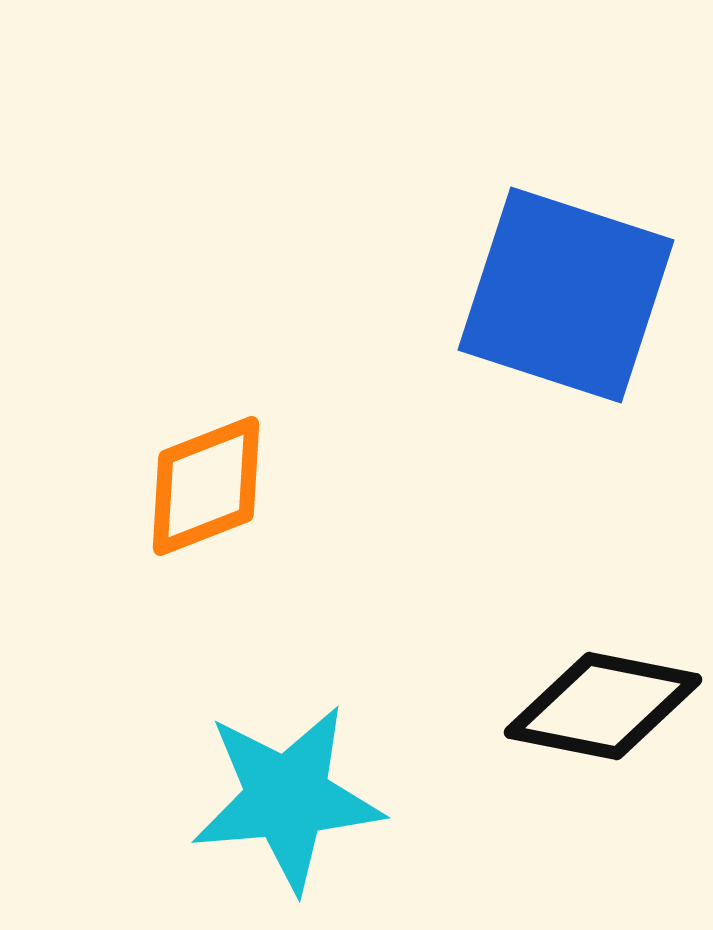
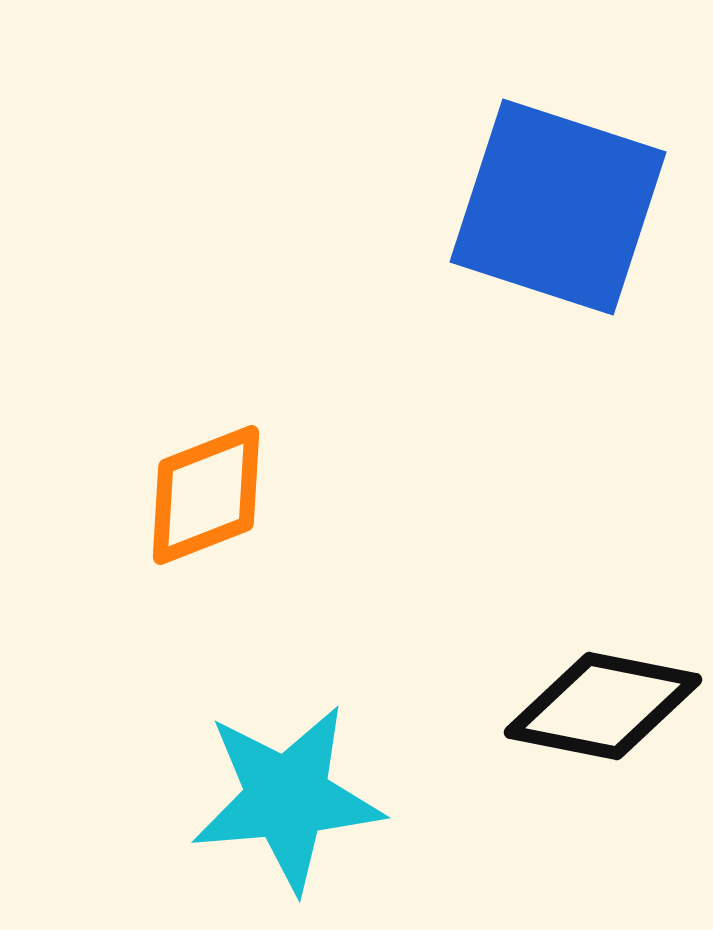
blue square: moved 8 px left, 88 px up
orange diamond: moved 9 px down
